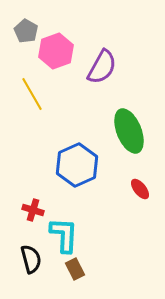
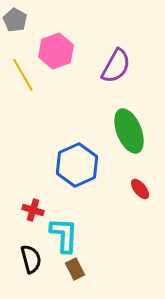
gray pentagon: moved 11 px left, 11 px up
purple semicircle: moved 14 px right, 1 px up
yellow line: moved 9 px left, 19 px up
